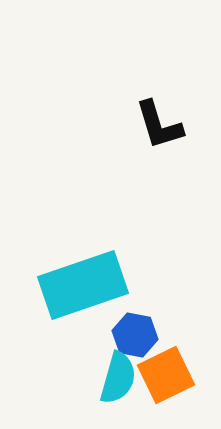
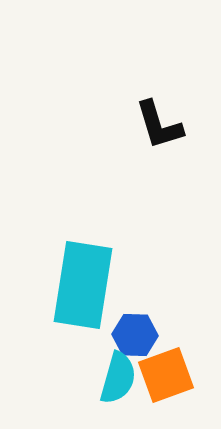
cyan rectangle: rotated 62 degrees counterclockwise
blue hexagon: rotated 9 degrees counterclockwise
orange square: rotated 6 degrees clockwise
